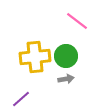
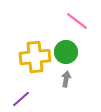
green circle: moved 4 px up
gray arrow: rotated 70 degrees counterclockwise
